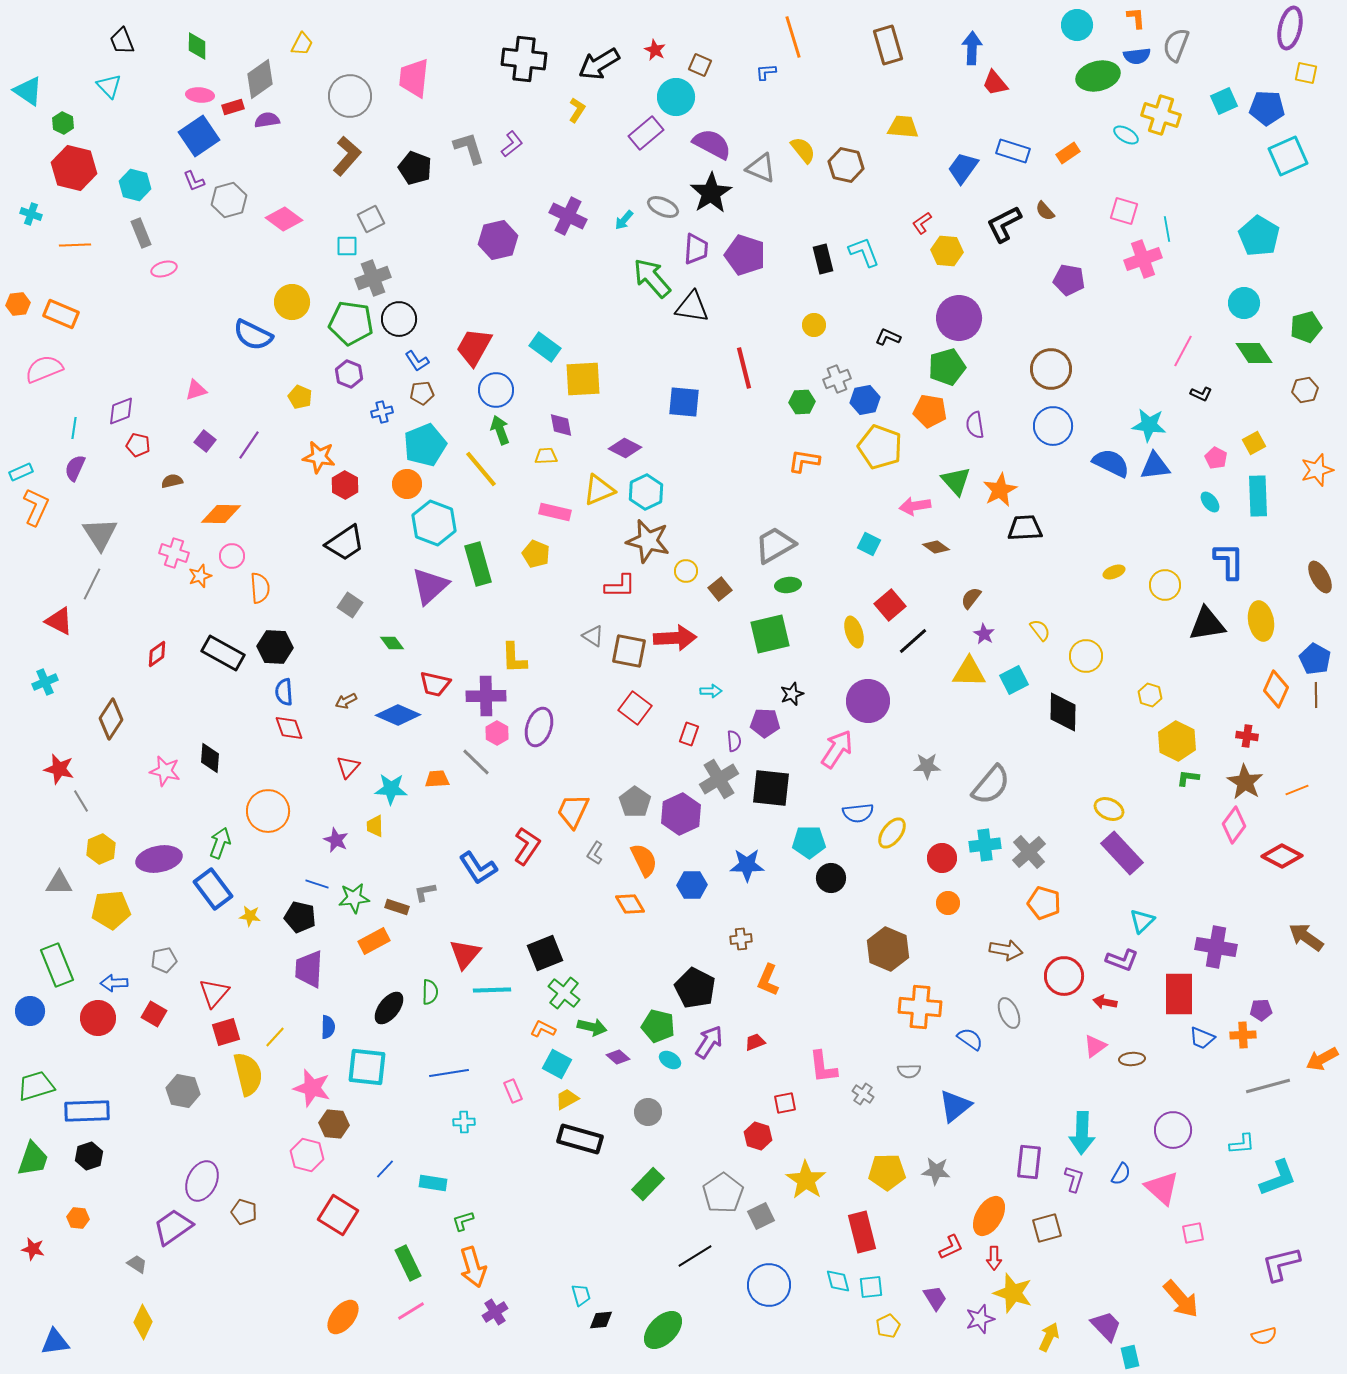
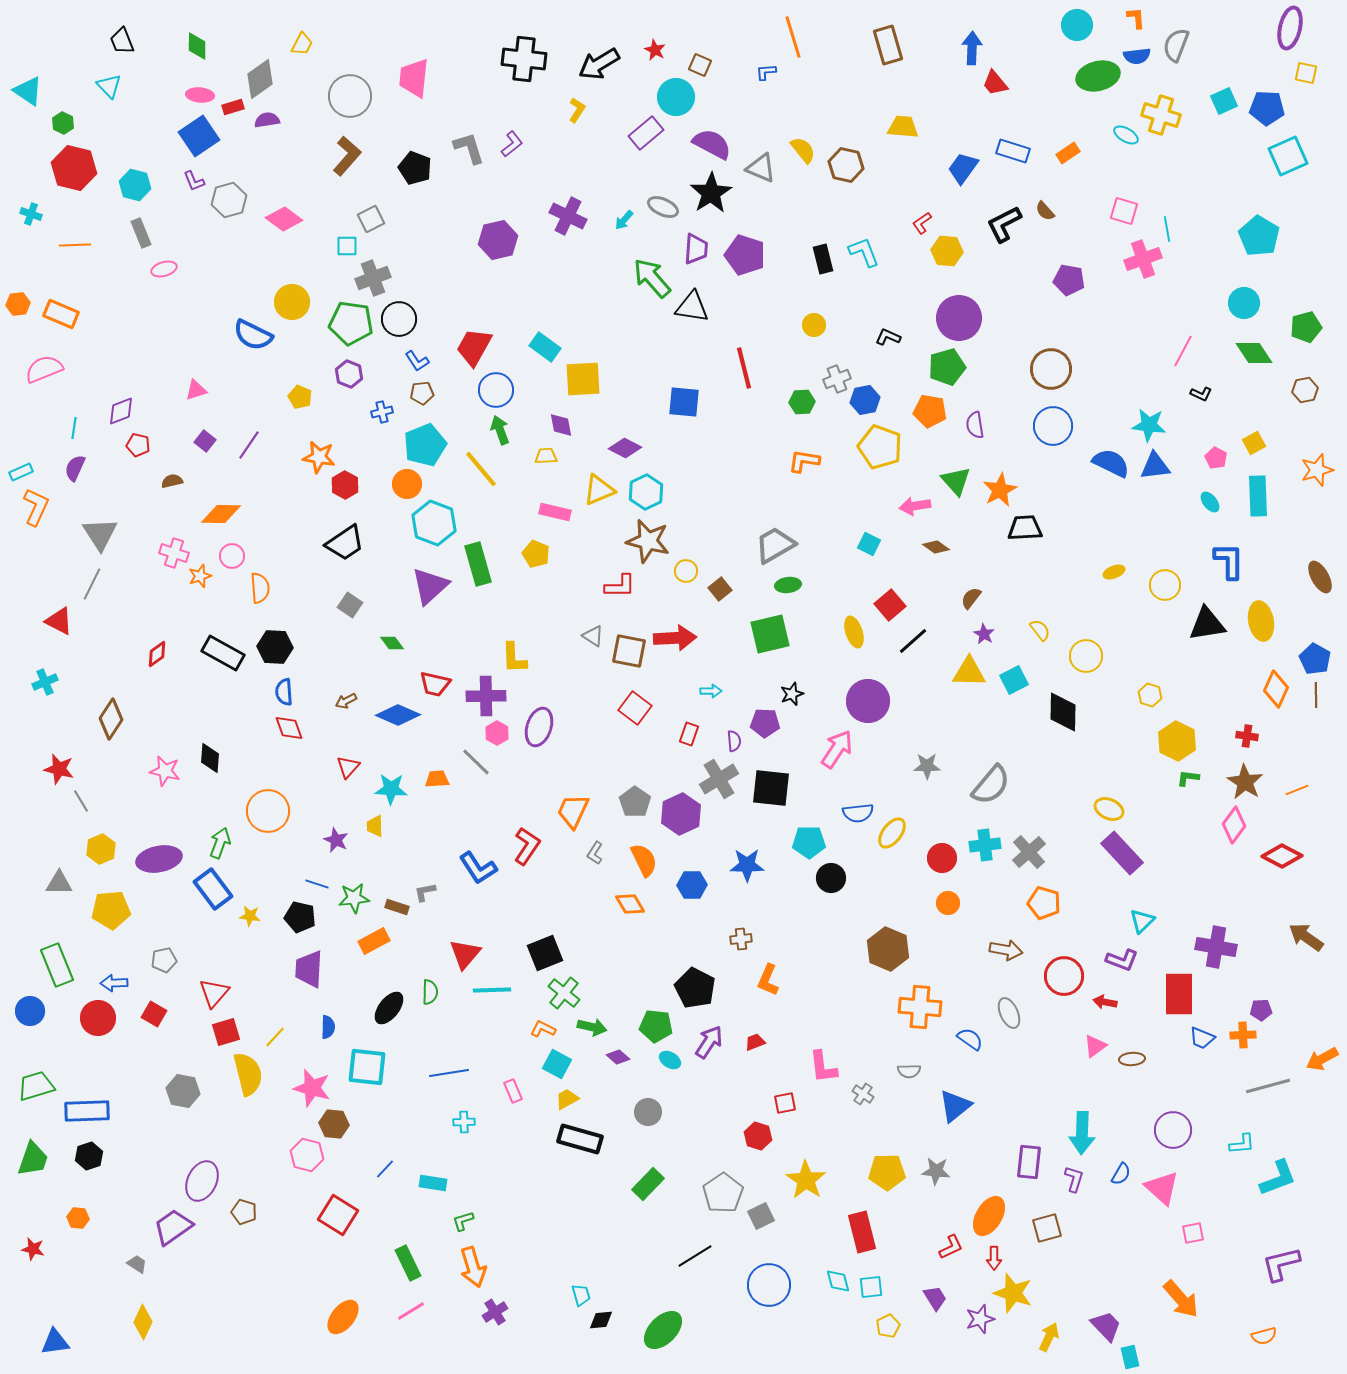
green pentagon at (658, 1026): moved 2 px left; rotated 8 degrees counterclockwise
